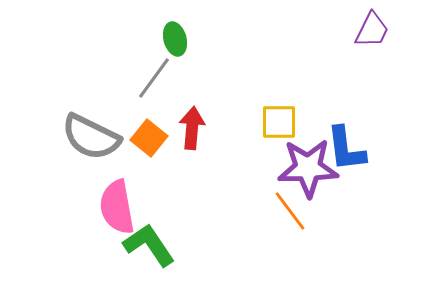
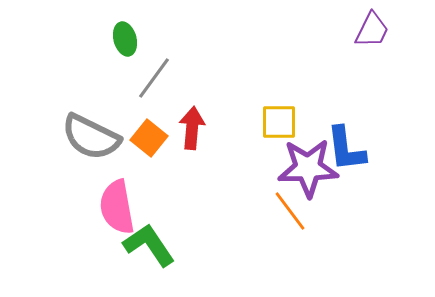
green ellipse: moved 50 px left
